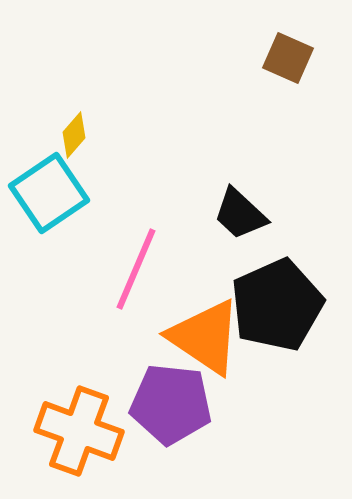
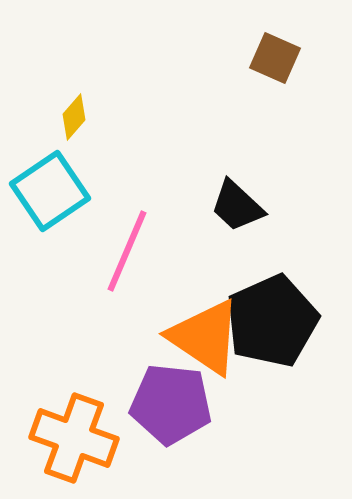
brown square: moved 13 px left
yellow diamond: moved 18 px up
cyan square: moved 1 px right, 2 px up
black trapezoid: moved 3 px left, 8 px up
pink line: moved 9 px left, 18 px up
black pentagon: moved 5 px left, 16 px down
orange cross: moved 5 px left, 7 px down
